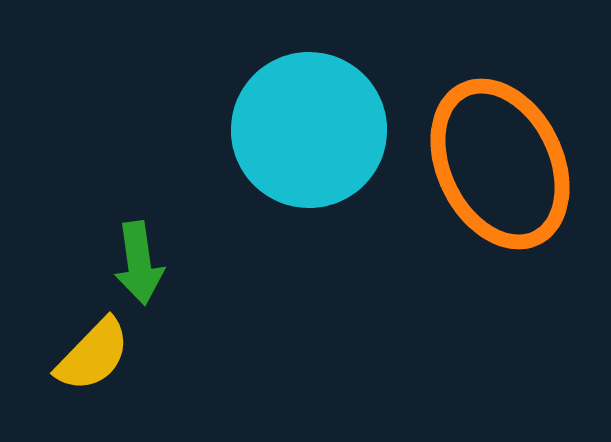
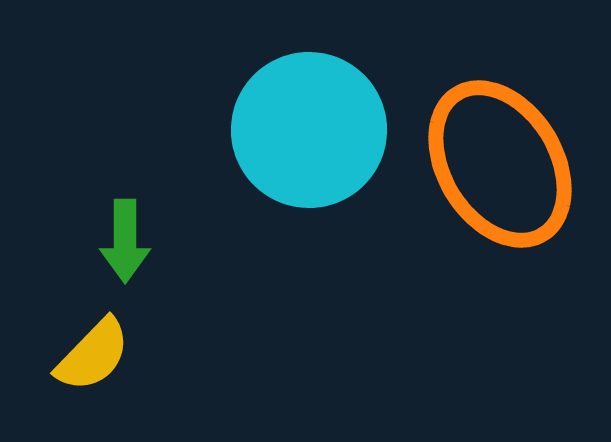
orange ellipse: rotated 5 degrees counterclockwise
green arrow: moved 14 px left, 22 px up; rotated 8 degrees clockwise
